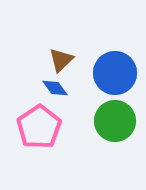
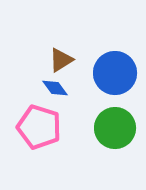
brown triangle: rotated 12 degrees clockwise
green circle: moved 7 px down
pink pentagon: rotated 21 degrees counterclockwise
